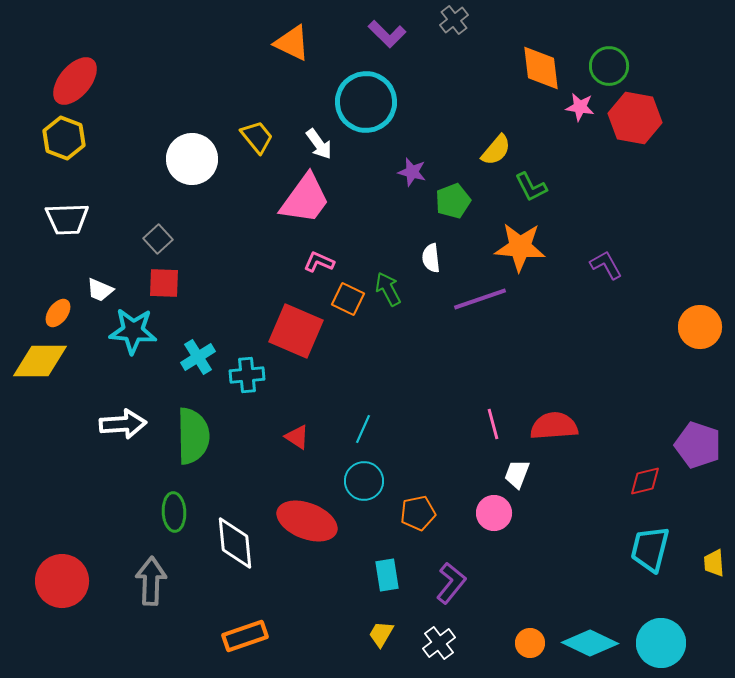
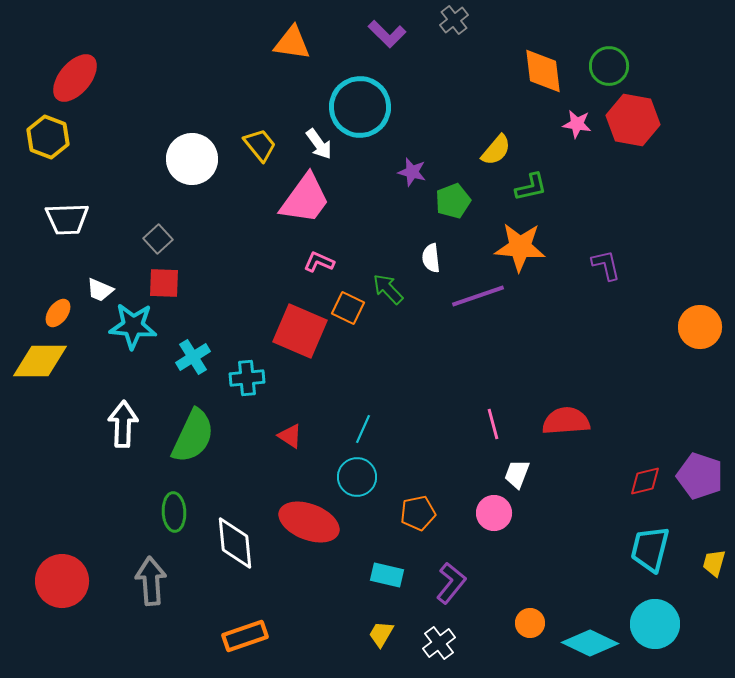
orange triangle at (292, 43): rotated 18 degrees counterclockwise
orange diamond at (541, 68): moved 2 px right, 3 px down
red ellipse at (75, 81): moved 3 px up
cyan circle at (366, 102): moved 6 px left, 5 px down
pink star at (580, 107): moved 3 px left, 17 px down
red hexagon at (635, 118): moved 2 px left, 2 px down
yellow trapezoid at (257, 137): moved 3 px right, 8 px down
yellow hexagon at (64, 138): moved 16 px left, 1 px up
green L-shape at (531, 187): rotated 76 degrees counterclockwise
purple L-shape at (606, 265): rotated 16 degrees clockwise
green arrow at (388, 289): rotated 16 degrees counterclockwise
orange square at (348, 299): moved 9 px down
purple line at (480, 299): moved 2 px left, 3 px up
cyan star at (133, 331): moved 5 px up
red square at (296, 331): moved 4 px right
cyan cross at (198, 357): moved 5 px left
cyan cross at (247, 375): moved 3 px down
white arrow at (123, 424): rotated 84 degrees counterclockwise
red semicircle at (554, 426): moved 12 px right, 5 px up
green semicircle at (193, 436): rotated 26 degrees clockwise
red triangle at (297, 437): moved 7 px left, 1 px up
purple pentagon at (698, 445): moved 2 px right, 31 px down
cyan circle at (364, 481): moved 7 px left, 4 px up
red ellipse at (307, 521): moved 2 px right, 1 px down
yellow trapezoid at (714, 563): rotated 20 degrees clockwise
cyan rectangle at (387, 575): rotated 68 degrees counterclockwise
gray arrow at (151, 581): rotated 6 degrees counterclockwise
orange circle at (530, 643): moved 20 px up
cyan circle at (661, 643): moved 6 px left, 19 px up
